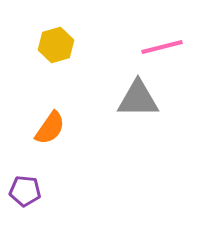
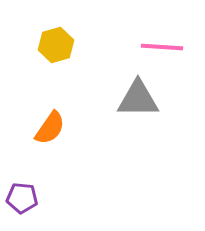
pink line: rotated 18 degrees clockwise
purple pentagon: moved 3 px left, 7 px down
